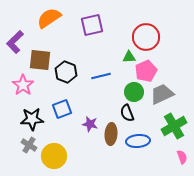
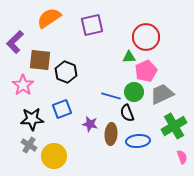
blue line: moved 10 px right, 20 px down; rotated 30 degrees clockwise
